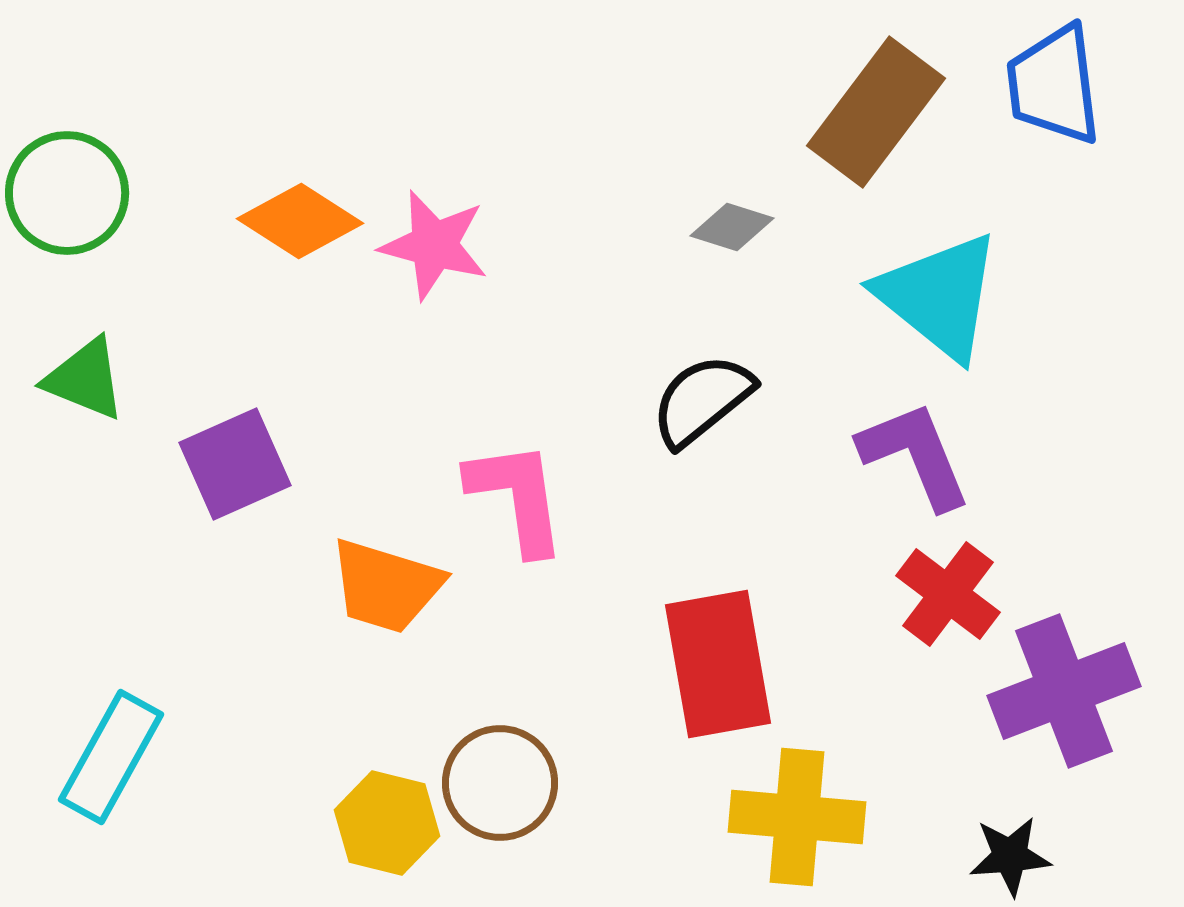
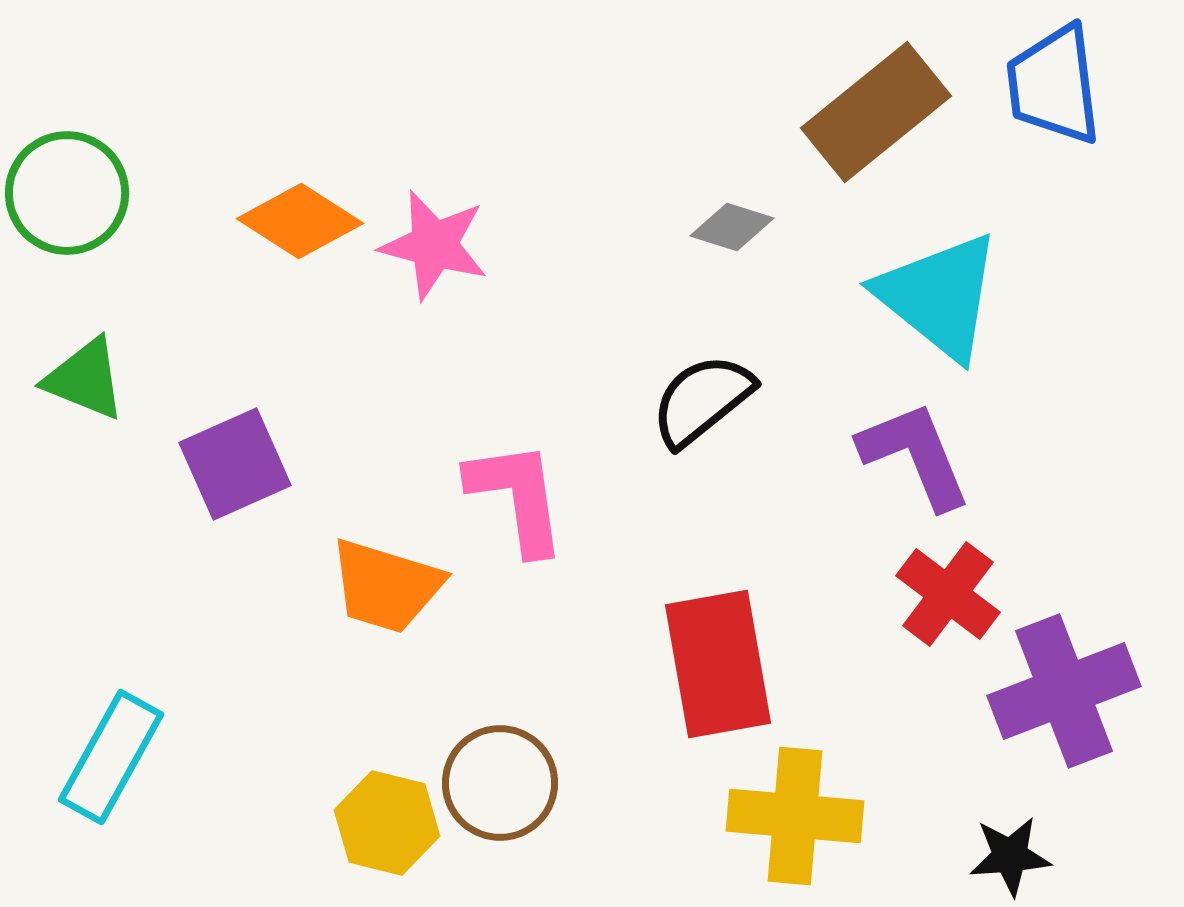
brown rectangle: rotated 14 degrees clockwise
yellow cross: moved 2 px left, 1 px up
